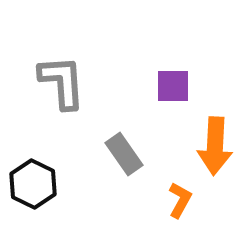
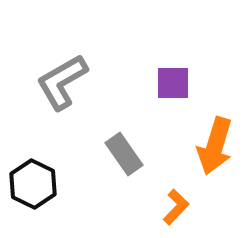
gray L-shape: rotated 116 degrees counterclockwise
purple square: moved 3 px up
orange arrow: rotated 14 degrees clockwise
orange L-shape: moved 4 px left, 7 px down; rotated 15 degrees clockwise
